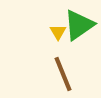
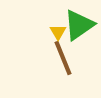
brown line: moved 16 px up
